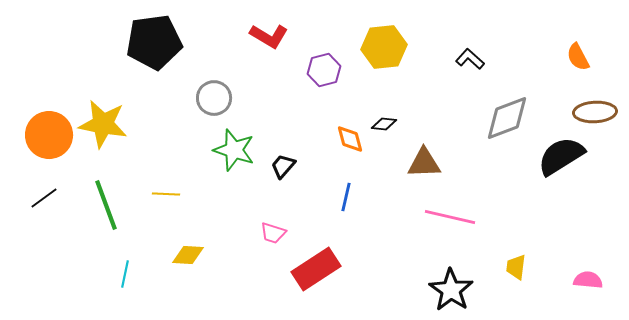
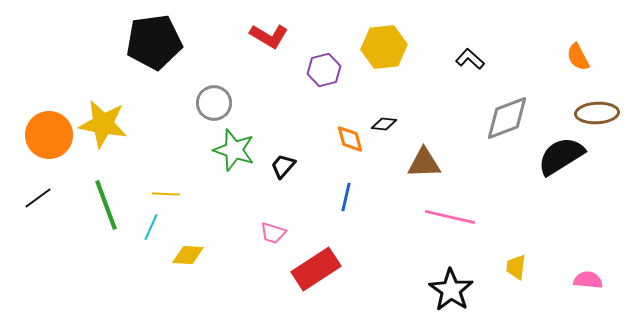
gray circle: moved 5 px down
brown ellipse: moved 2 px right, 1 px down
black line: moved 6 px left
cyan line: moved 26 px right, 47 px up; rotated 12 degrees clockwise
